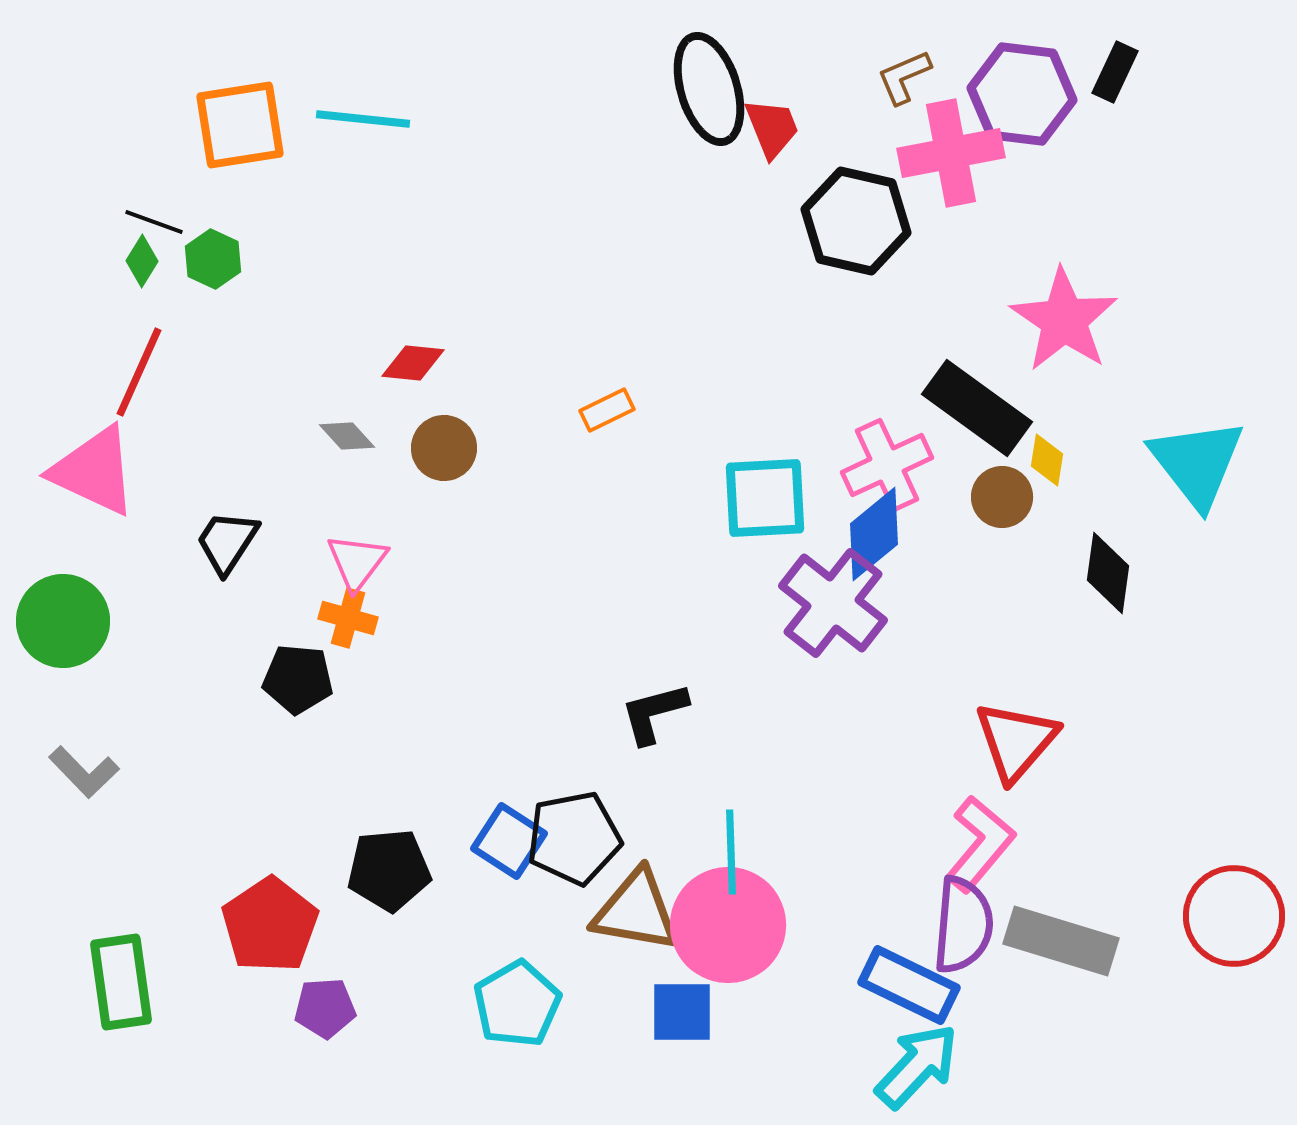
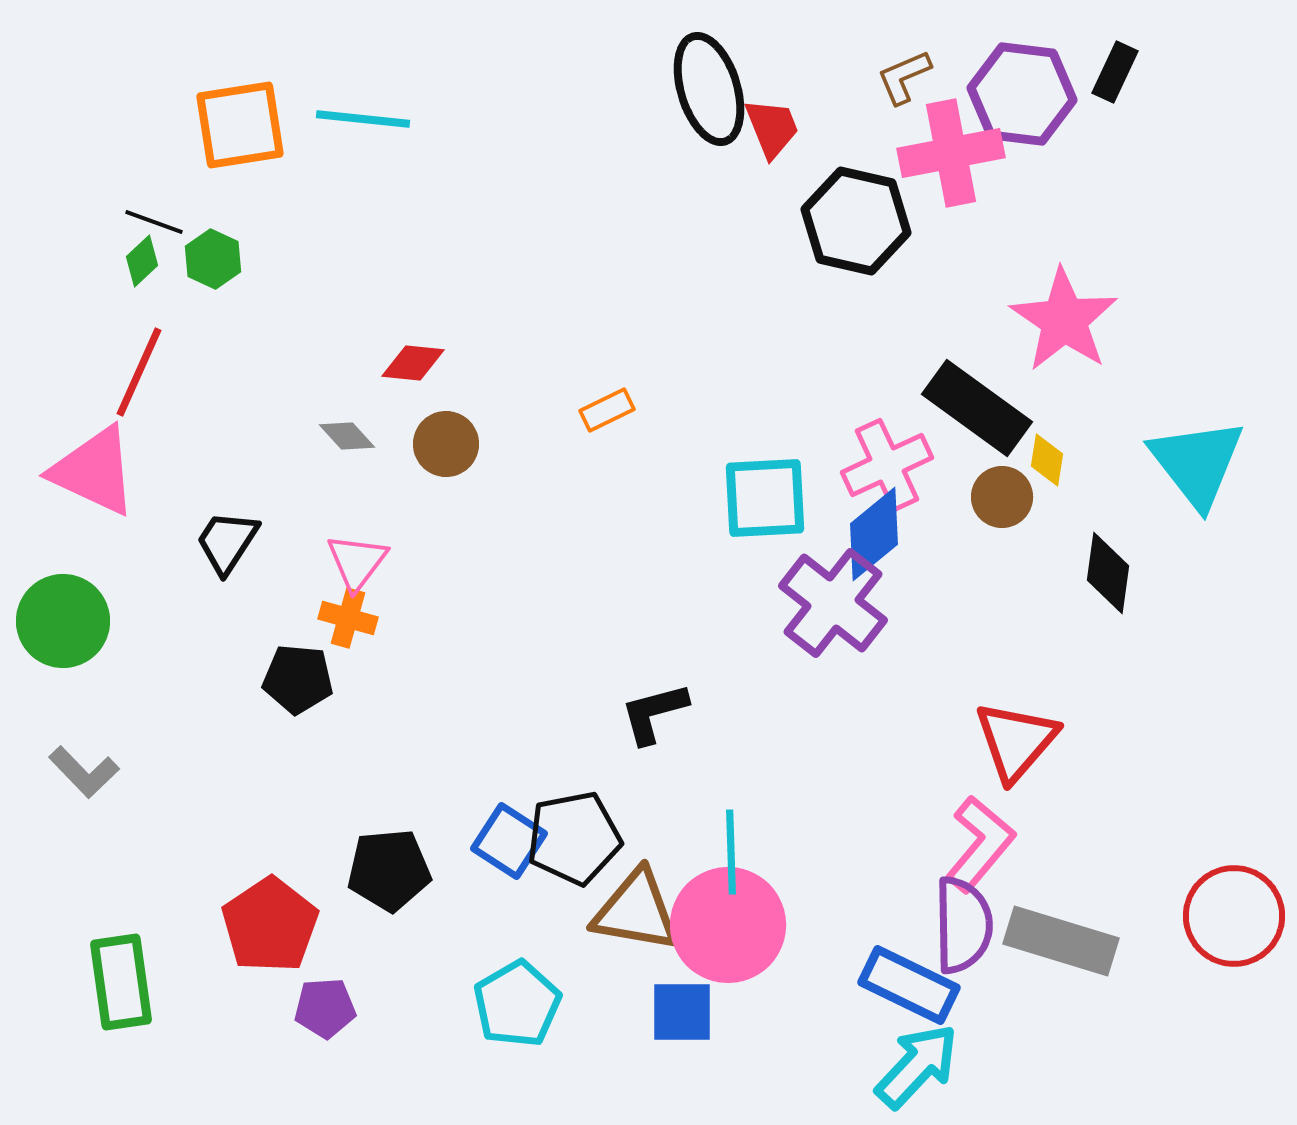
green diamond at (142, 261): rotated 15 degrees clockwise
brown circle at (444, 448): moved 2 px right, 4 px up
purple semicircle at (963, 925): rotated 6 degrees counterclockwise
